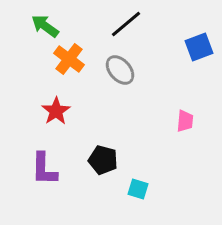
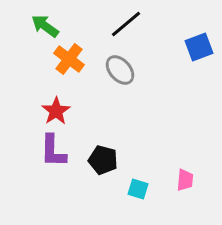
pink trapezoid: moved 59 px down
purple L-shape: moved 9 px right, 18 px up
